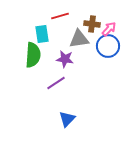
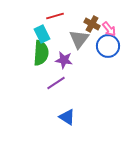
red line: moved 5 px left
brown cross: rotated 21 degrees clockwise
pink arrow: rotated 98 degrees clockwise
cyan rectangle: rotated 18 degrees counterclockwise
gray triangle: rotated 45 degrees counterclockwise
green semicircle: moved 8 px right, 2 px up
purple star: moved 1 px left, 1 px down
blue triangle: moved 2 px up; rotated 42 degrees counterclockwise
